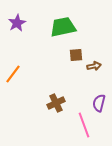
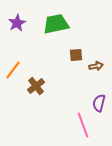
green trapezoid: moved 7 px left, 3 px up
brown arrow: moved 2 px right
orange line: moved 4 px up
brown cross: moved 20 px left, 17 px up; rotated 12 degrees counterclockwise
pink line: moved 1 px left
